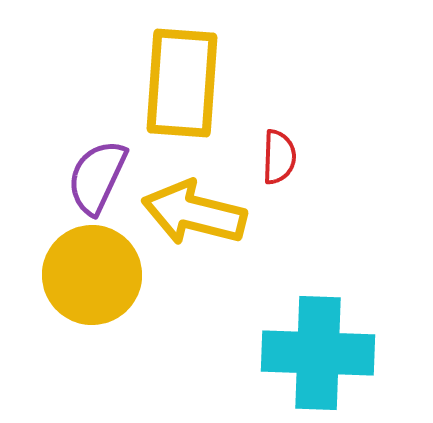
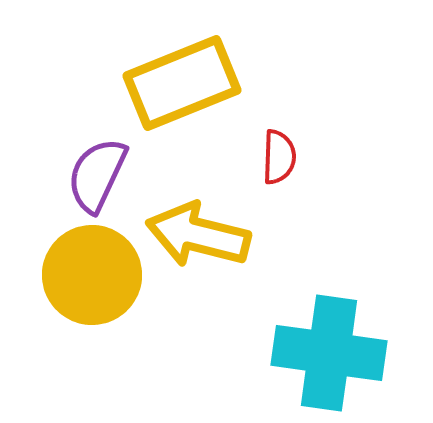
yellow rectangle: rotated 64 degrees clockwise
purple semicircle: moved 2 px up
yellow arrow: moved 4 px right, 22 px down
cyan cross: moved 11 px right; rotated 6 degrees clockwise
